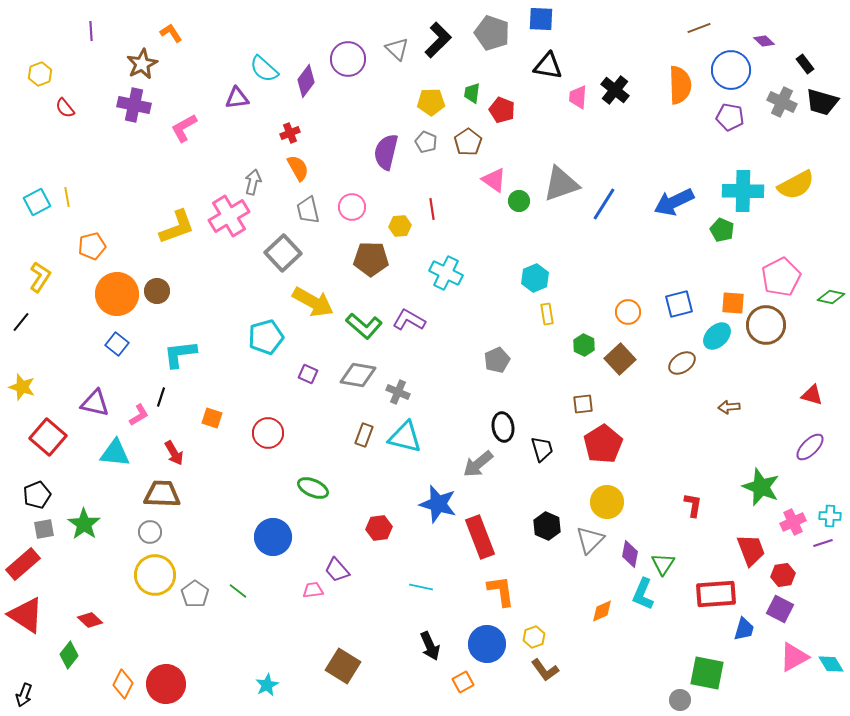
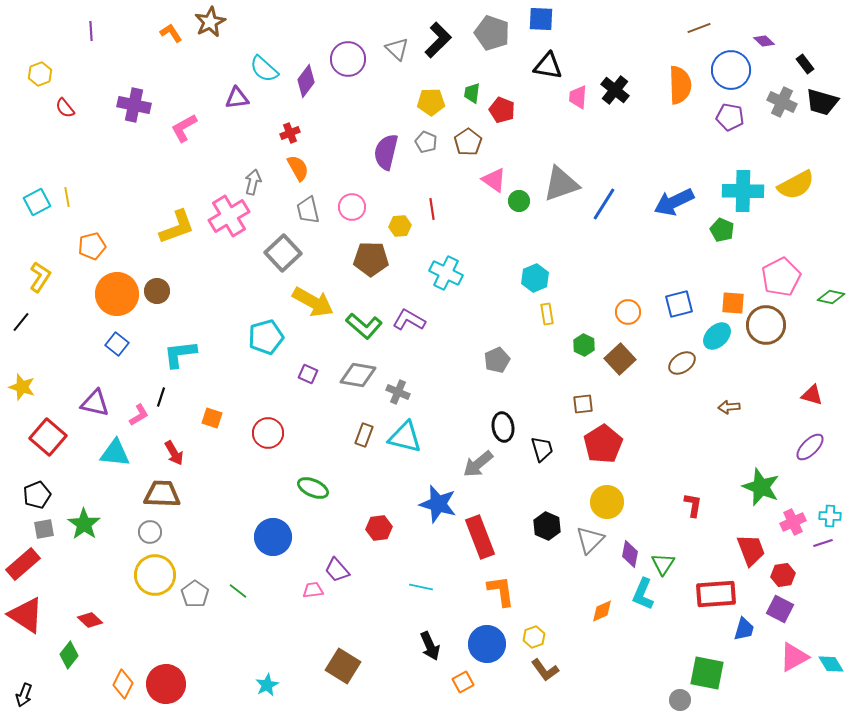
brown star at (142, 64): moved 68 px right, 42 px up
